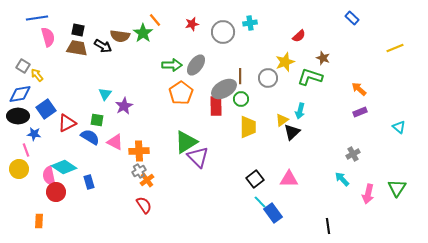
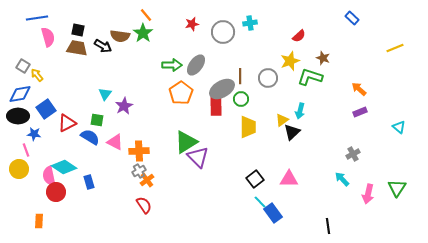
orange line at (155, 20): moved 9 px left, 5 px up
yellow star at (285, 62): moved 5 px right, 1 px up
gray ellipse at (224, 89): moved 2 px left
